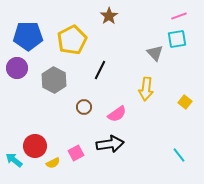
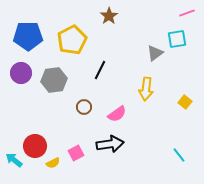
pink line: moved 8 px right, 3 px up
gray triangle: rotated 36 degrees clockwise
purple circle: moved 4 px right, 5 px down
gray hexagon: rotated 25 degrees clockwise
